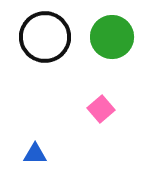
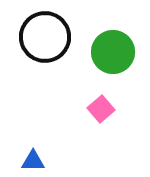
green circle: moved 1 px right, 15 px down
blue triangle: moved 2 px left, 7 px down
